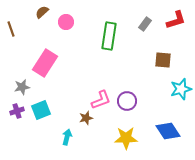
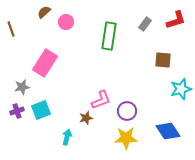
brown semicircle: moved 2 px right
purple circle: moved 10 px down
